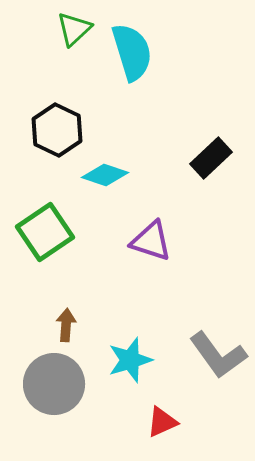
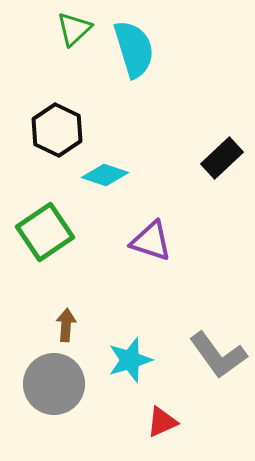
cyan semicircle: moved 2 px right, 3 px up
black rectangle: moved 11 px right
